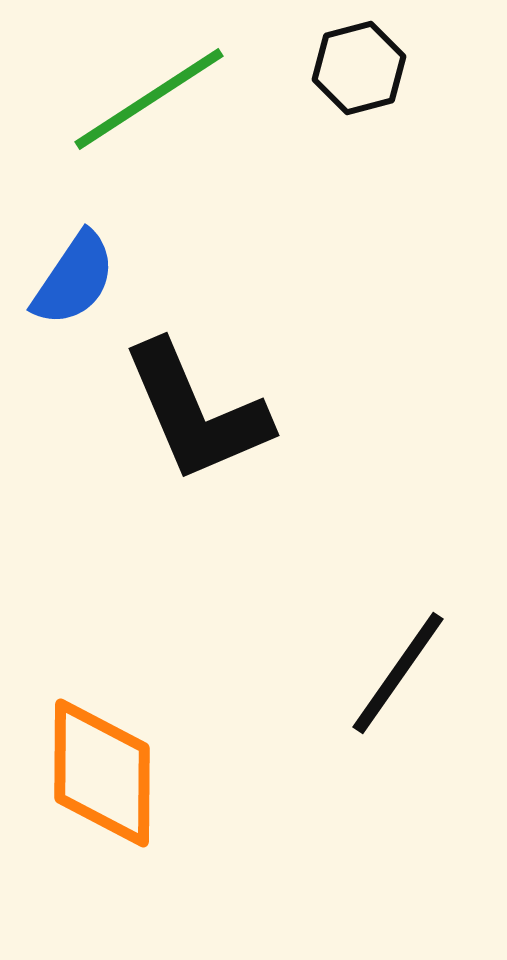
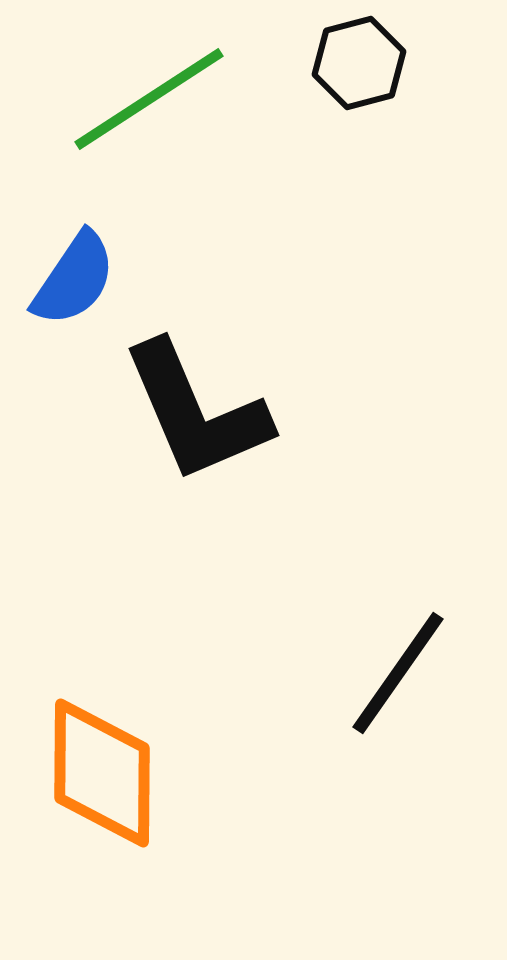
black hexagon: moved 5 px up
